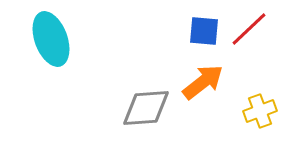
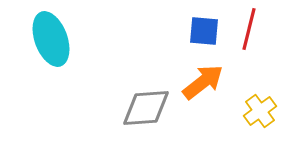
red line: rotated 33 degrees counterclockwise
yellow cross: rotated 16 degrees counterclockwise
